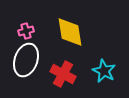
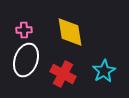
pink cross: moved 2 px left, 1 px up; rotated 14 degrees clockwise
cyan star: rotated 15 degrees clockwise
